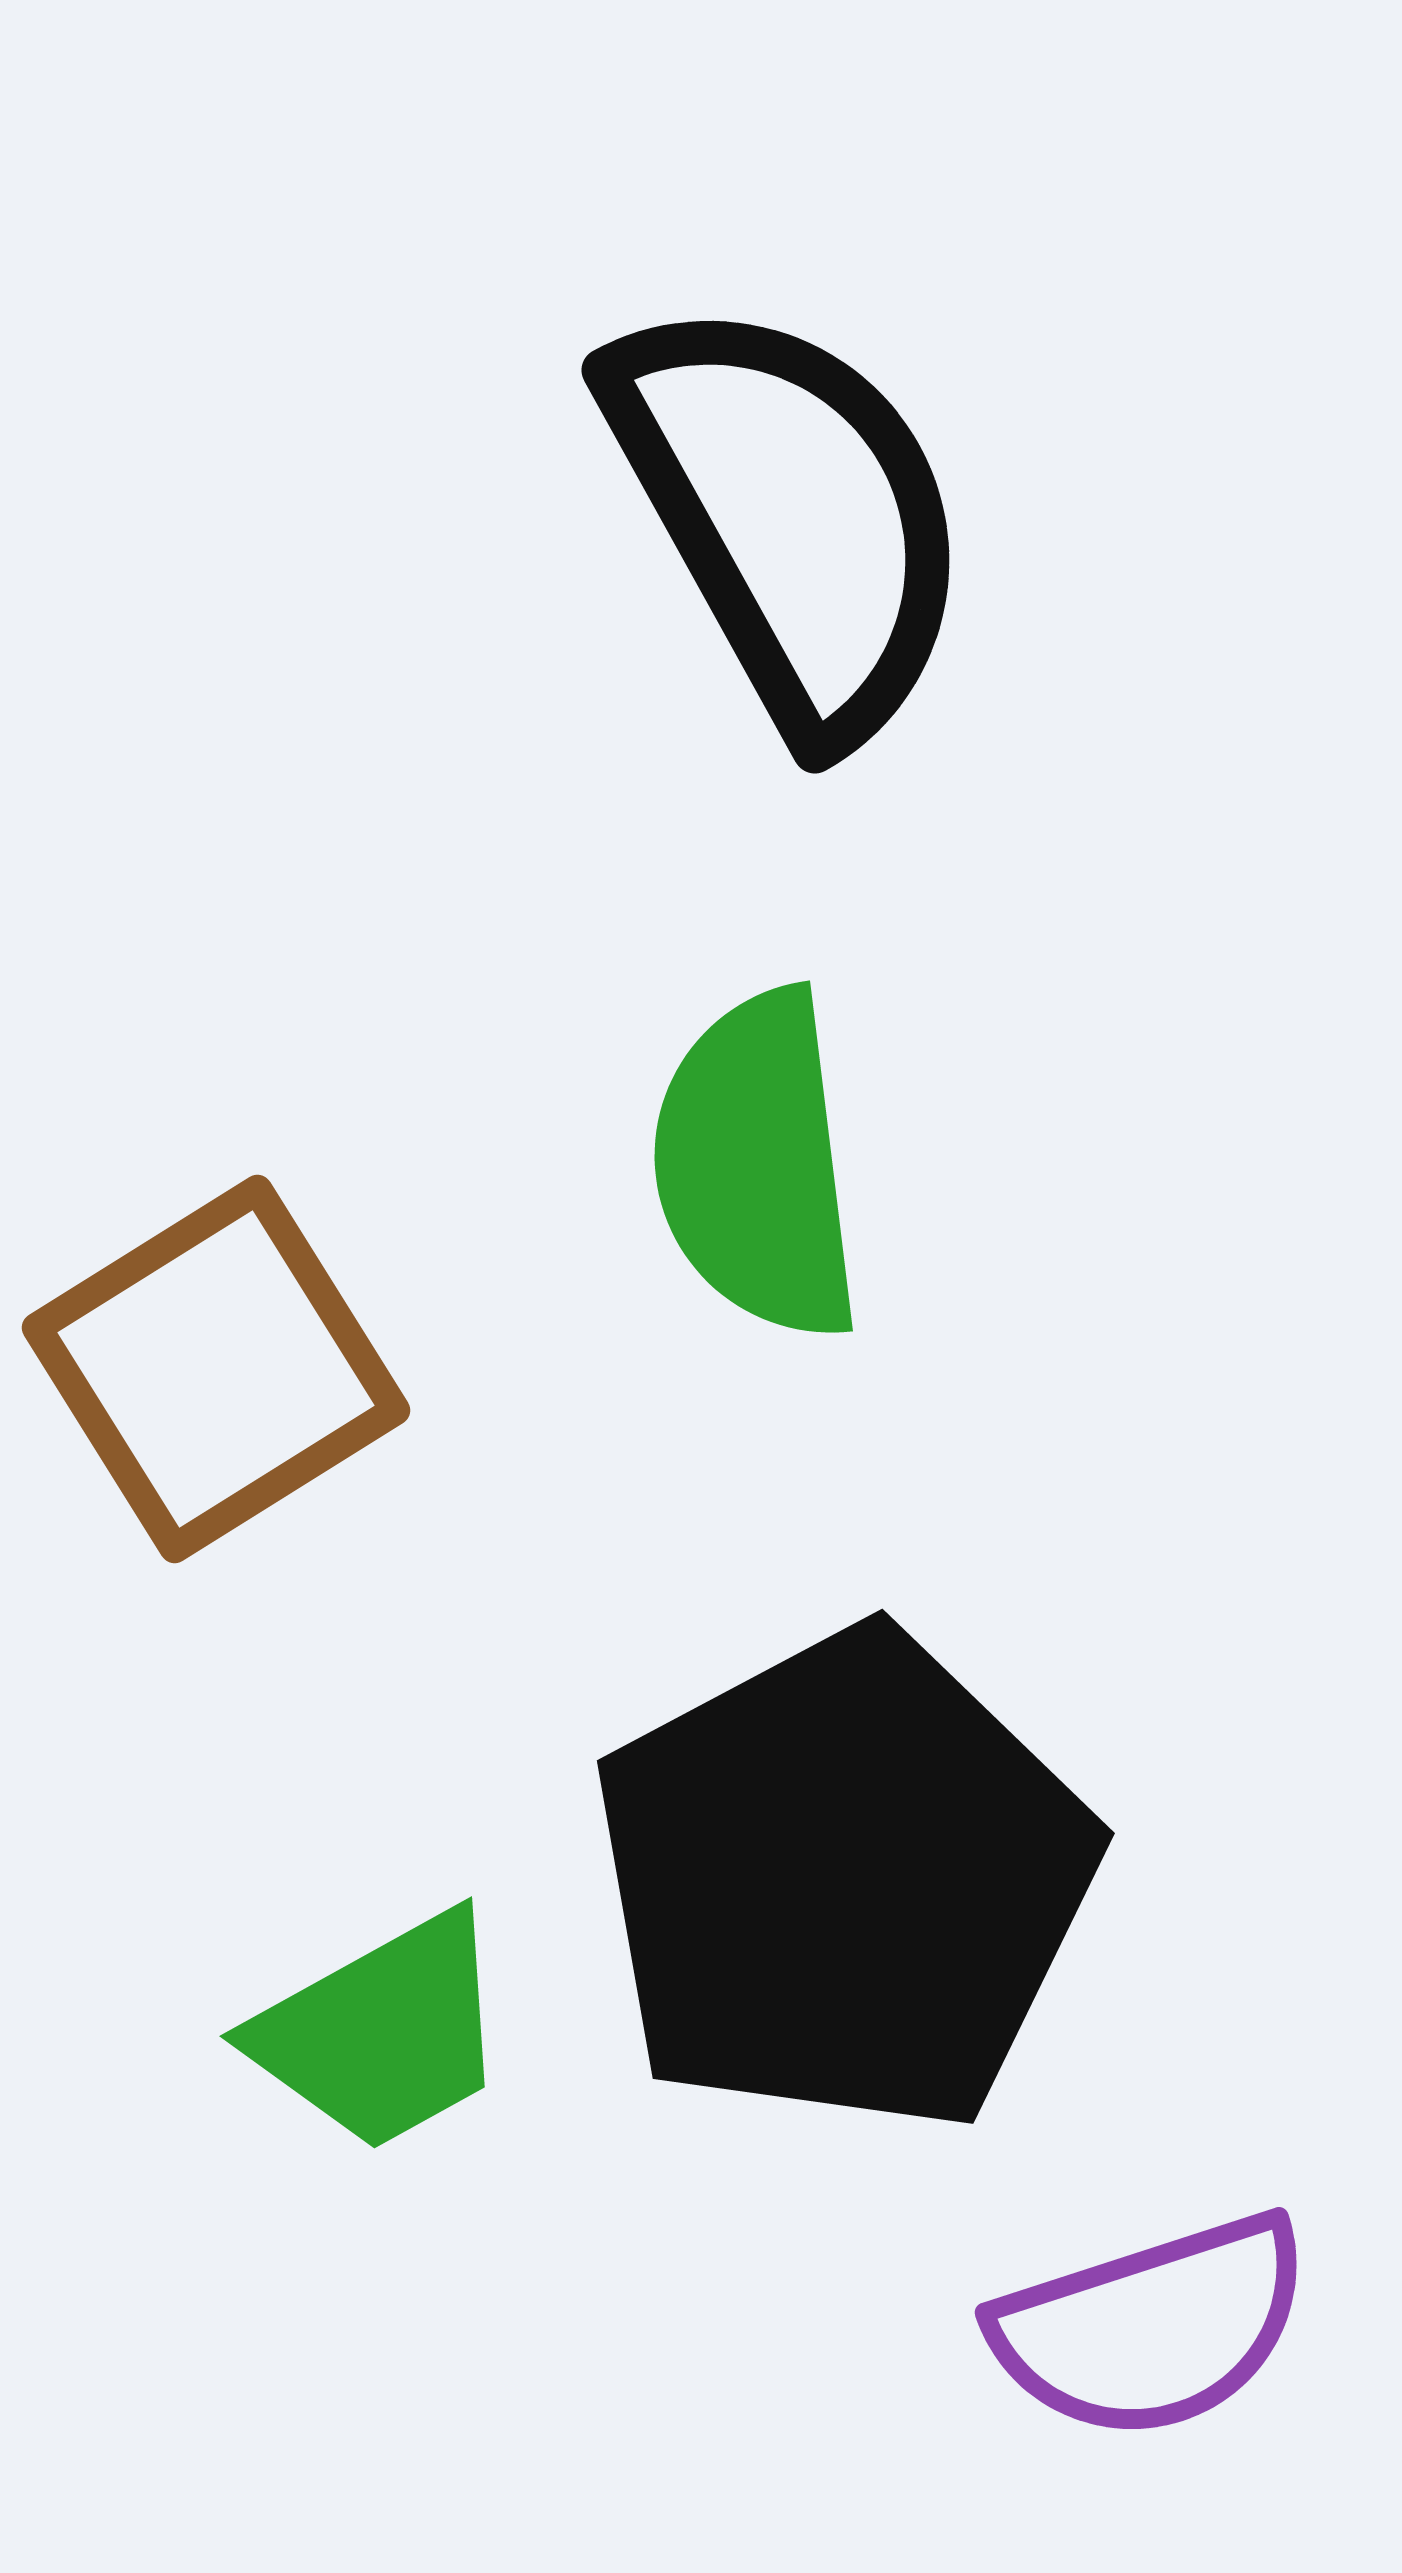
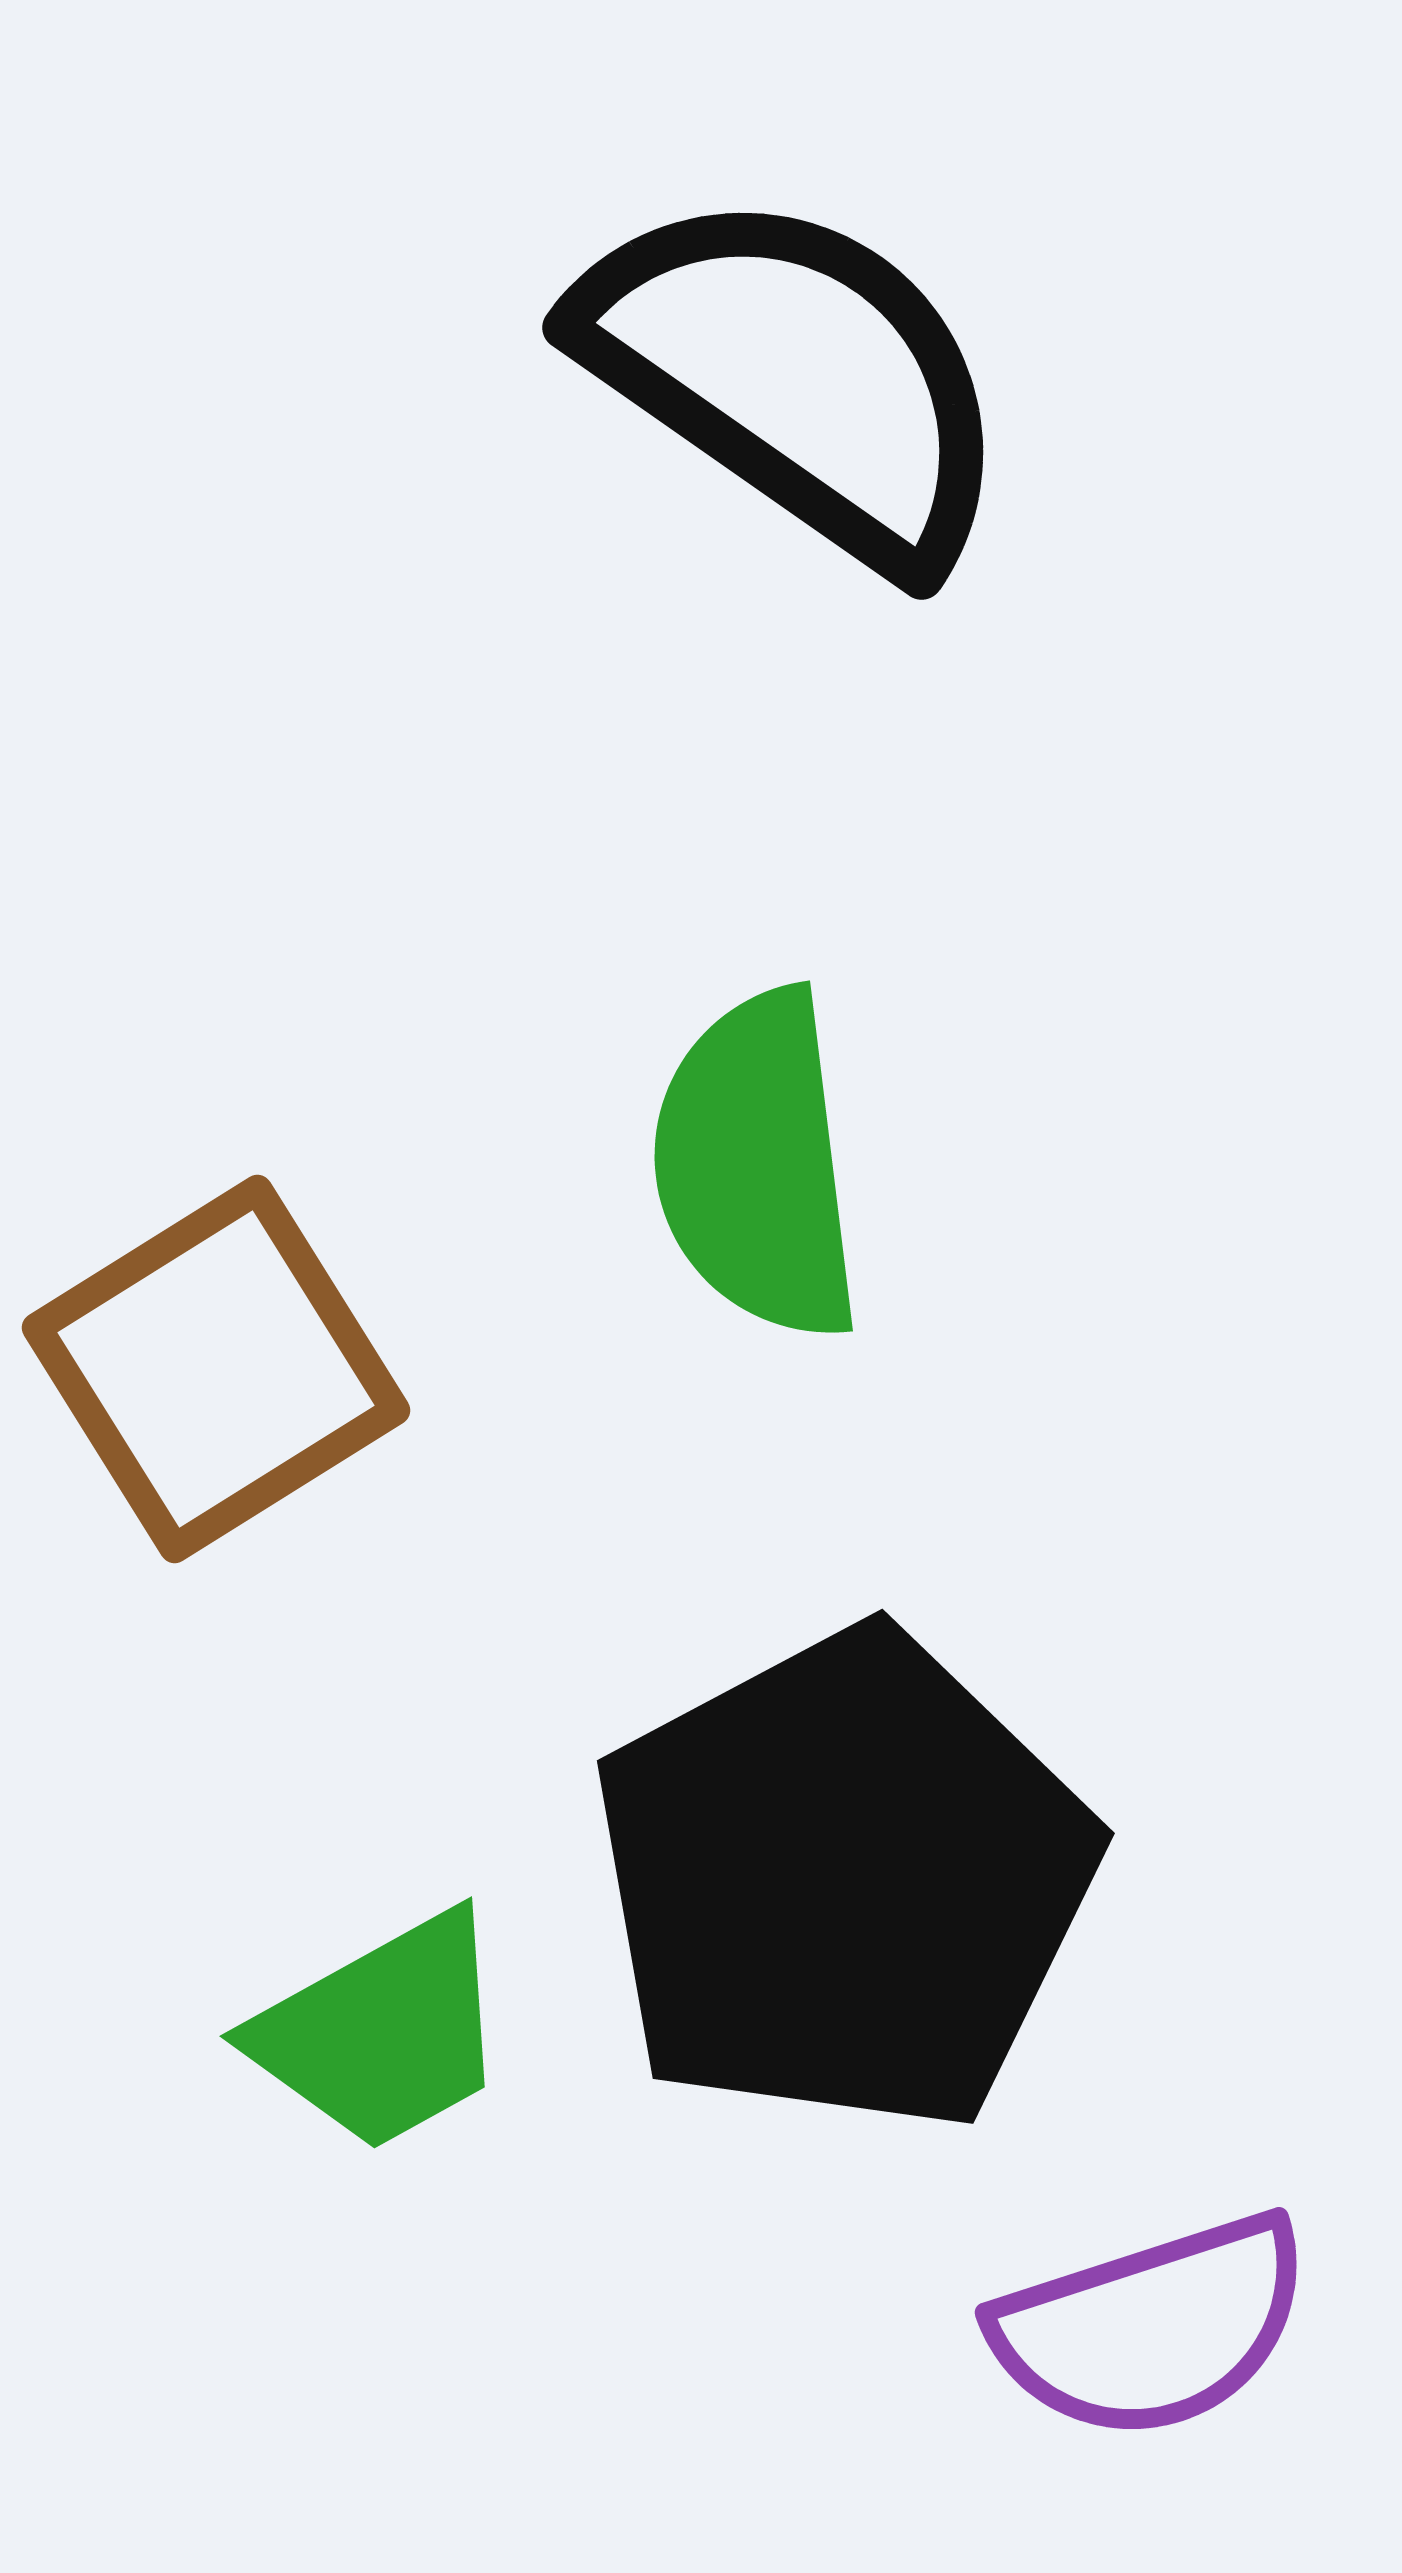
black semicircle: moved 6 px right, 139 px up; rotated 26 degrees counterclockwise
